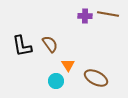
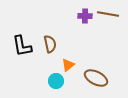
brown semicircle: rotated 24 degrees clockwise
orange triangle: rotated 24 degrees clockwise
